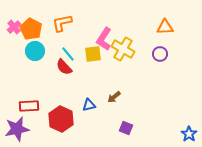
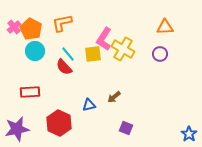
red rectangle: moved 1 px right, 14 px up
red hexagon: moved 2 px left, 4 px down
